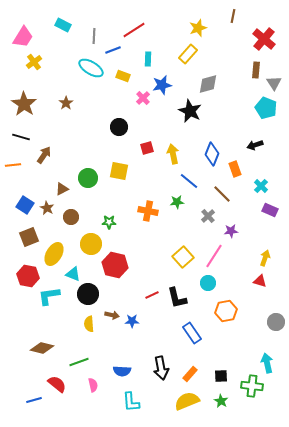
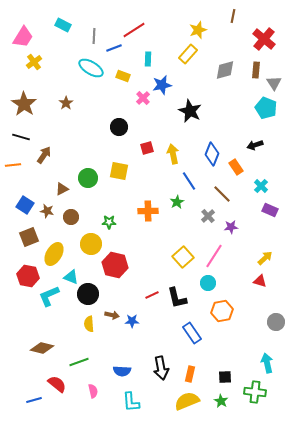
yellow star at (198, 28): moved 2 px down
blue line at (113, 50): moved 1 px right, 2 px up
gray diamond at (208, 84): moved 17 px right, 14 px up
orange rectangle at (235, 169): moved 1 px right, 2 px up; rotated 14 degrees counterclockwise
blue line at (189, 181): rotated 18 degrees clockwise
green star at (177, 202): rotated 24 degrees counterclockwise
brown star at (47, 208): moved 3 px down; rotated 16 degrees counterclockwise
orange cross at (148, 211): rotated 12 degrees counterclockwise
purple star at (231, 231): moved 4 px up
yellow arrow at (265, 258): rotated 28 degrees clockwise
cyan triangle at (73, 274): moved 2 px left, 3 px down
cyan L-shape at (49, 296): rotated 15 degrees counterclockwise
orange hexagon at (226, 311): moved 4 px left
orange rectangle at (190, 374): rotated 28 degrees counterclockwise
black square at (221, 376): moved 4 px right, 1 px down
pink semicircle at (93, 385): moved 6 px down
green cross at (252, 386): moved 3 px right, 6 px down
